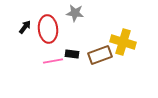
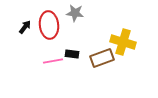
red ellipse: moved 1 px right, 4 px up
brown rectangle: moved 2 px right, 3 px down
